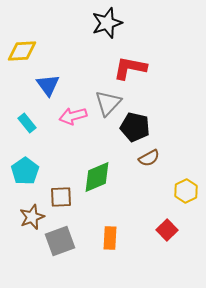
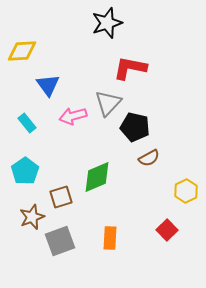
brown square: rotated 15 degrees counterclockwise
